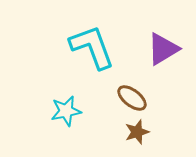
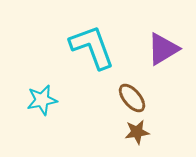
brown ellipse: rotated 12 degrees clockwise
cyan star: moved 24 px left, 11 px up
brown star: rotated 10 degrees clockwise
